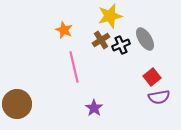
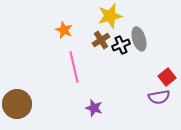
gray ellipse: moved 6 px left; rotated 15 degrees clockwise
red square: moved 15 px right
purple star: rotated 18 degrees counterclockwise
